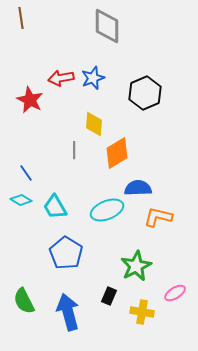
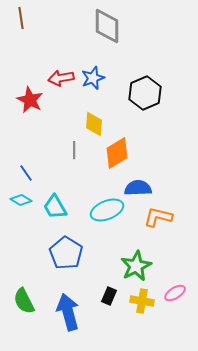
yellow cross: moved 11 px up
